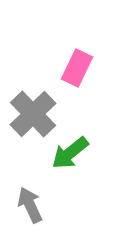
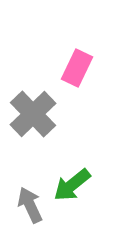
green arrow: moved 2 px right, 32 px down
